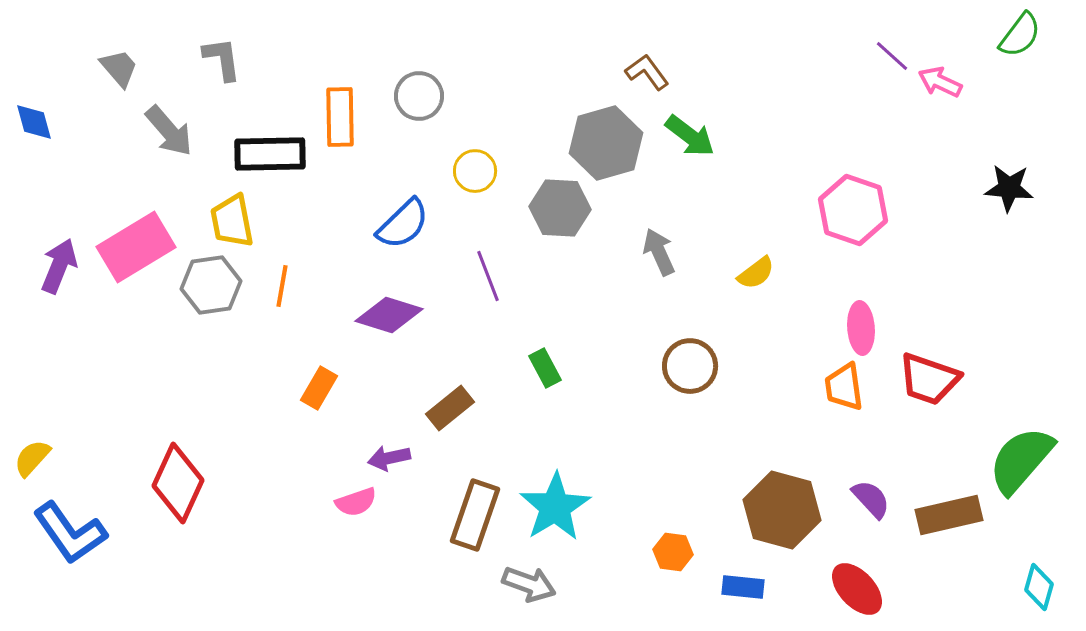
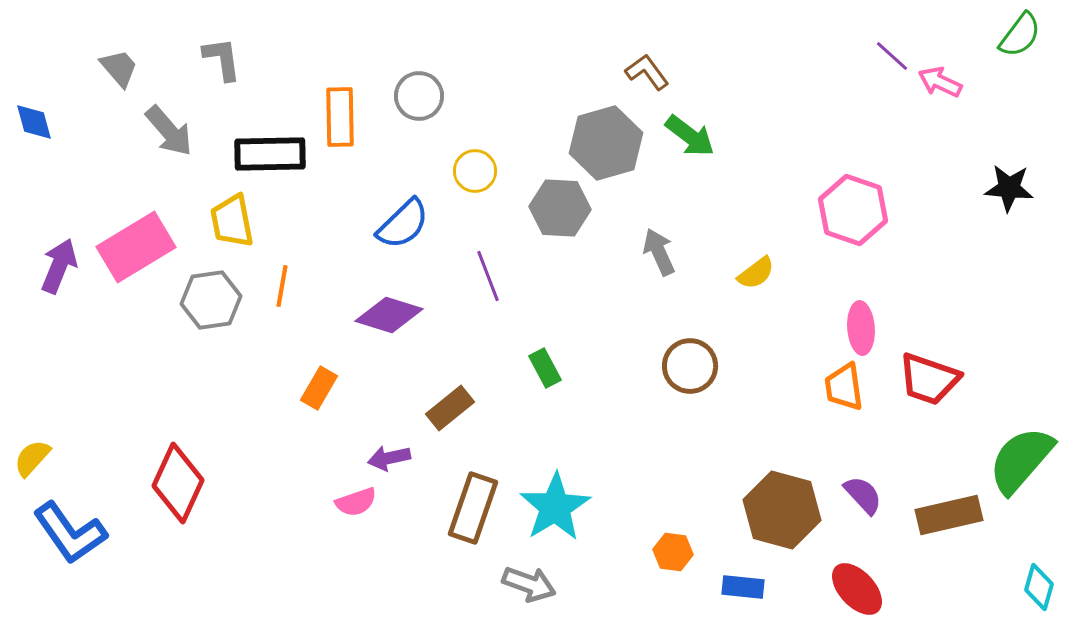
gray hexagon at (211, 285): moved 15 px down
purple semicircle at (871, 499): moved 8 px left, 4 px up
brown rectangle at (475, 515): moved 2 px left, 7 px up
